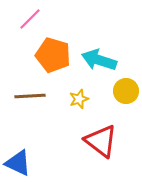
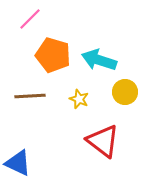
yellow circle: moved 1 px left, 1 px down
yellow star: rotated 30 degrees counterclockwise
red triangle: moved 2 px right
